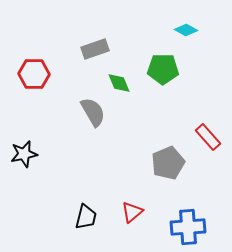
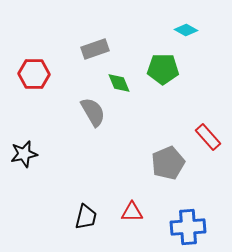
red triangle: rotated 40 degrees clockwise
